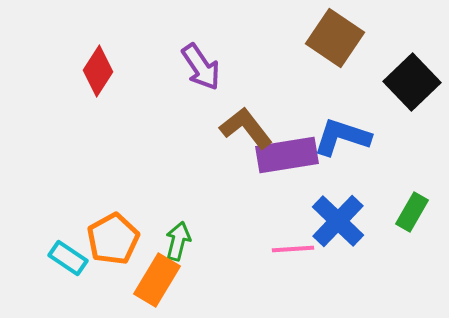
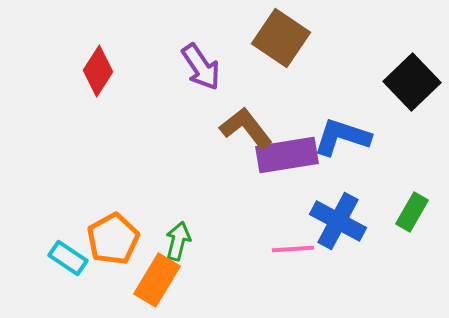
brown square: moved 54 px left
blue cross: rotated 16 degrees counterclockwise
